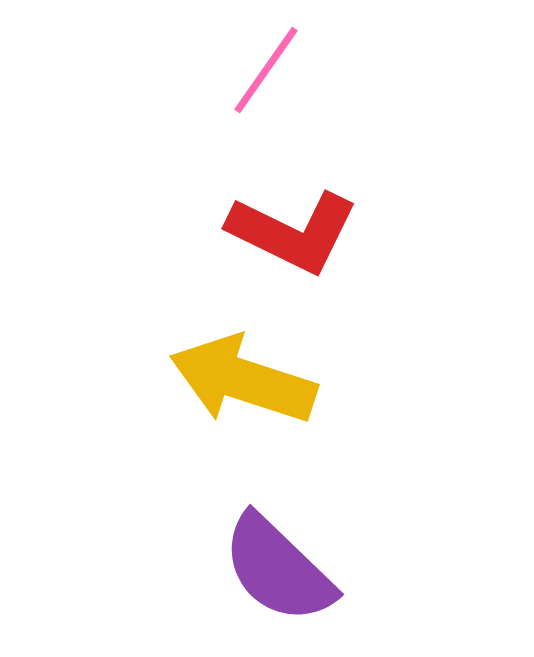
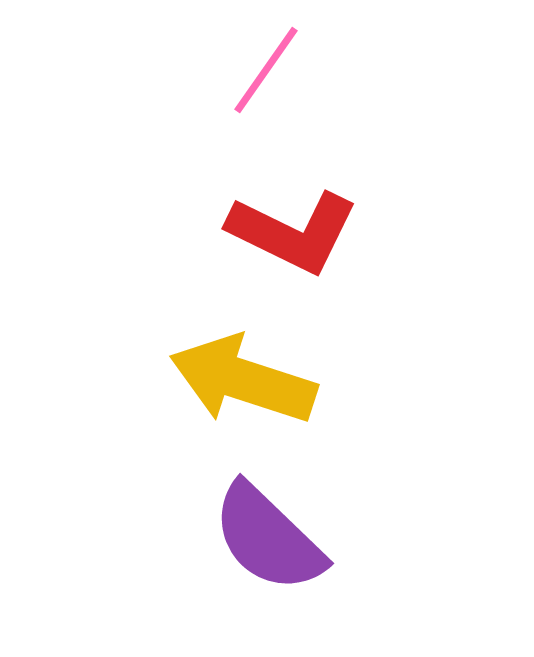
purple semicircle: moved 10 px left, 31 px up
